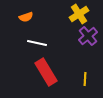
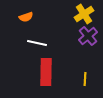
yellow cross: moved 5 px right
red rectangle: rotated 32 degrees clockwise
